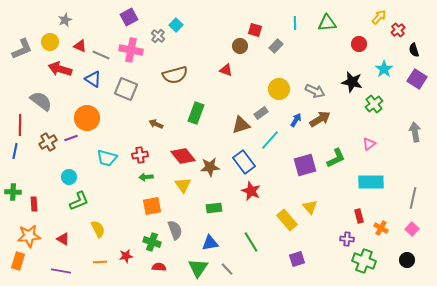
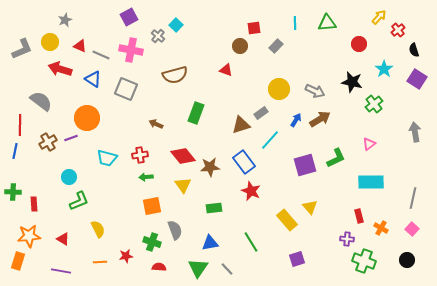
red square at (255, 30): moved 1 px left, 2 px up; rotated 24 degrees counterclockwise
